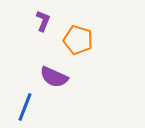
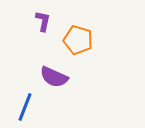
purple L-shape: rotated 10 degrees counterclockwise
